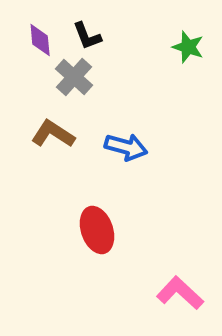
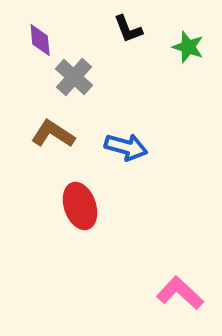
black L-shape: moved 41 px right, 7 px up
red ellipse: moved 17 px left, 24 px up
